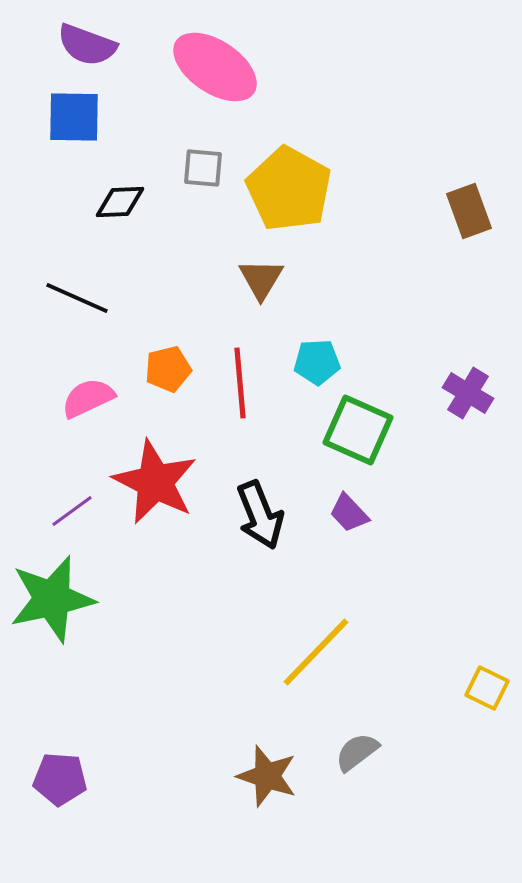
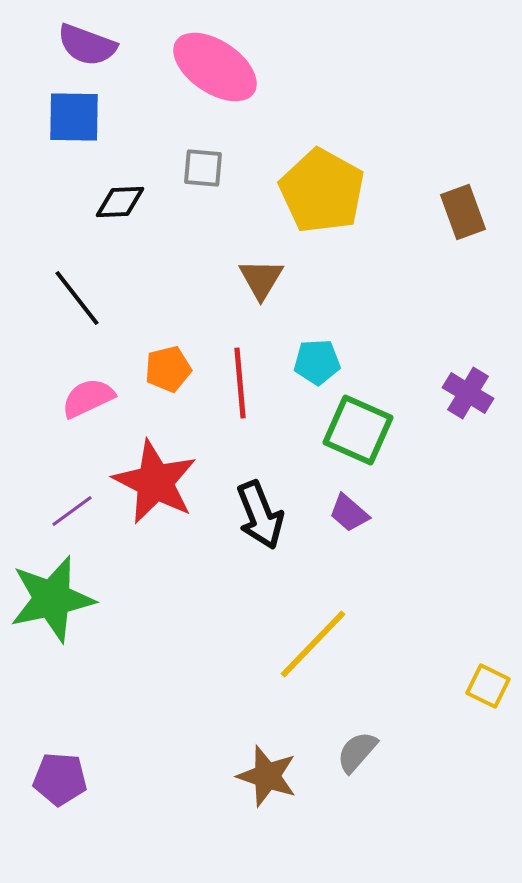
yellow pentagon: moved 33 px right, 2 px down
brown rectangle: moved 6 px left, 1 px down
black line: rotated 28 degrees clockwise
purple trapezoid: rotated 6 degrees counterclockwise
yellow line: moved 3 px left, 8 px up
yellow square: moved 1 px right, 2 px up
gray semicircle: rotated 12 degrees counterclockwise
